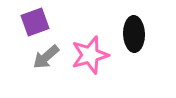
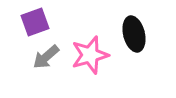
black ellipse: rotated 12 degrees counterclockwise
